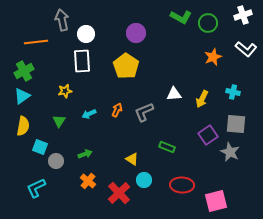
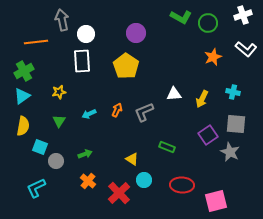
yellow star: moved 6 px left, 1 px down
